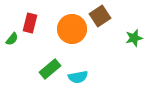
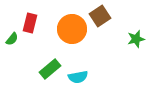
green star: moved 2 px right, 1 px down
